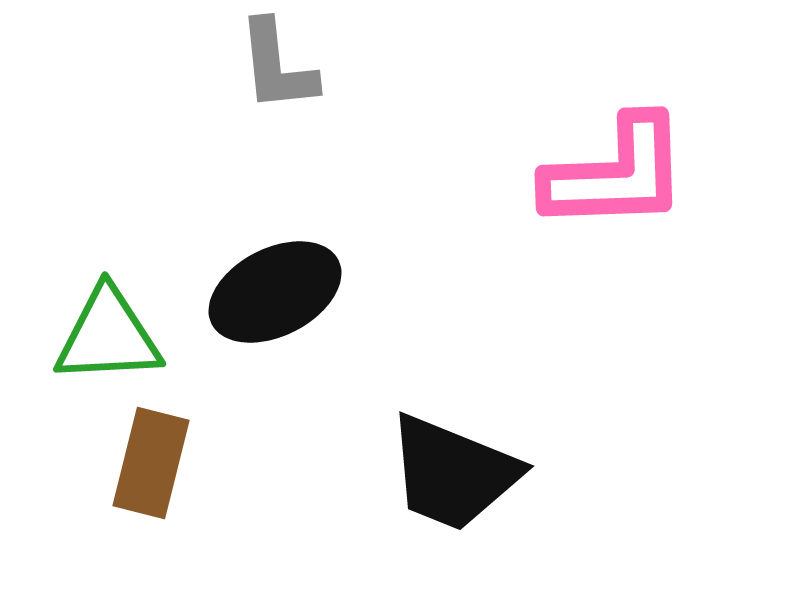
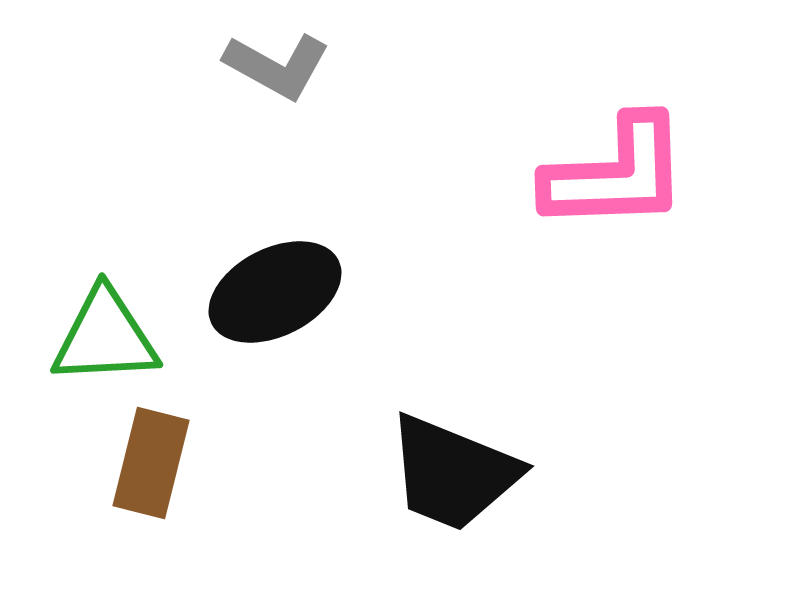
gray L-shape: rotated 55 degrees counterclockwise
green triangle: moved 3 px left, 1 px down
